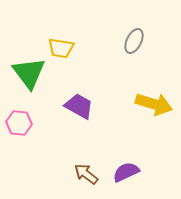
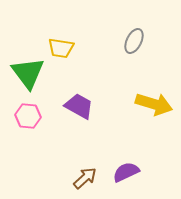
green triangle: moved 1 px left
pink hexagon: moved 9 px right, 7 px up
brown arrow: moved 1 px left, 4 px down; rotated 100 degrees clockwise
